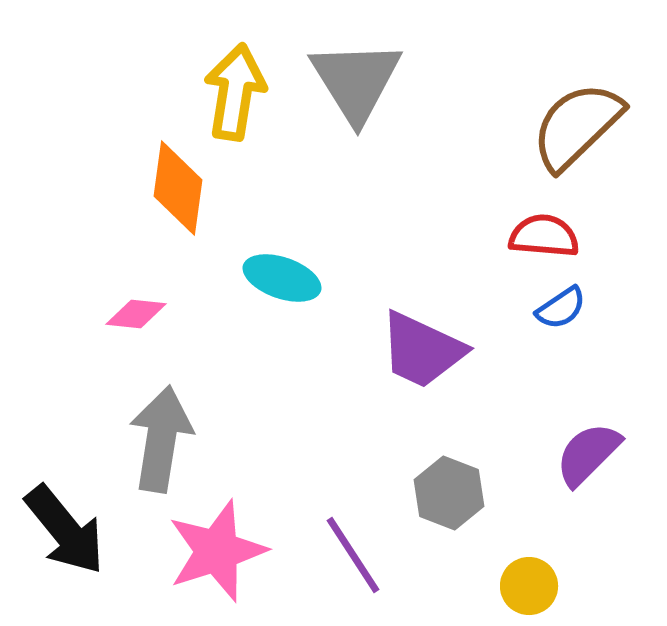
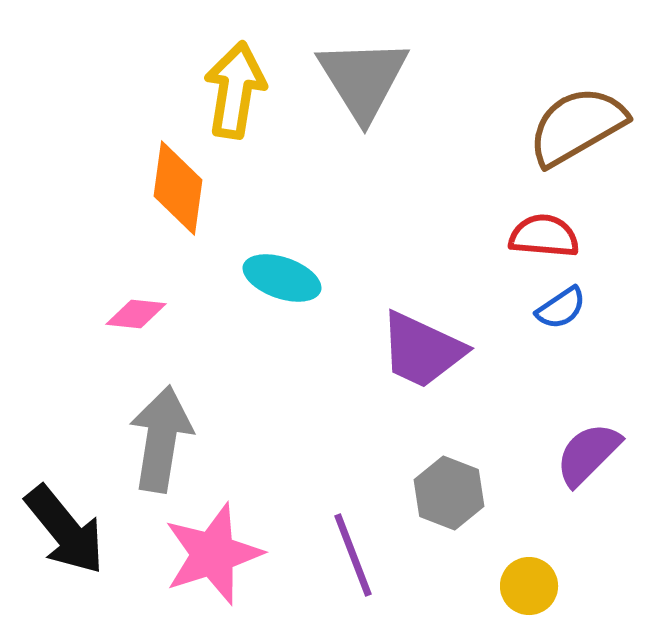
gray triangle: moved 7 px right, 2 px up
yellow arrow: moved 2 px up
brown semicircle: rotated 14 degrees clockwise
pink star: moved 4 px left, 3 px down
purple line: rotated 12 degrees clockwise
